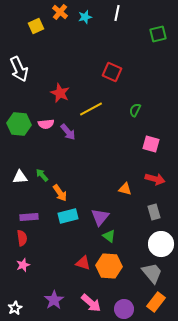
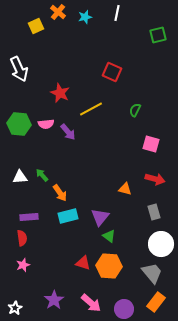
orange cross: moved 2 px left
green square: moved 1 px down
